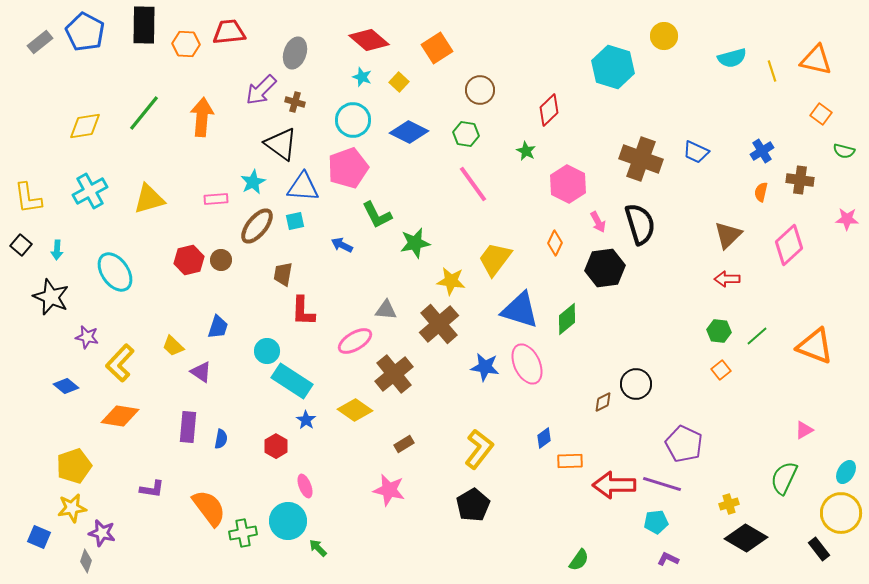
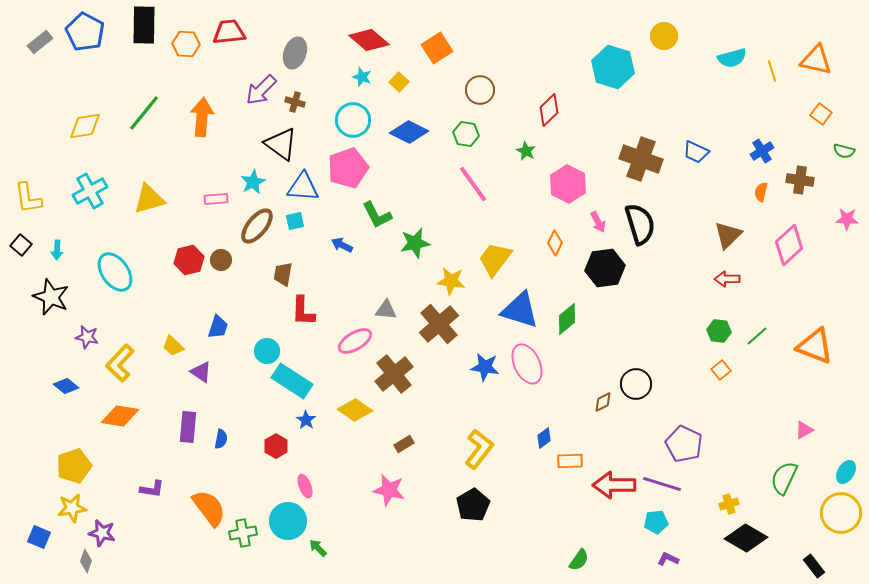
black rectangle at (819, 549): moved 5 px left, 17 px down
